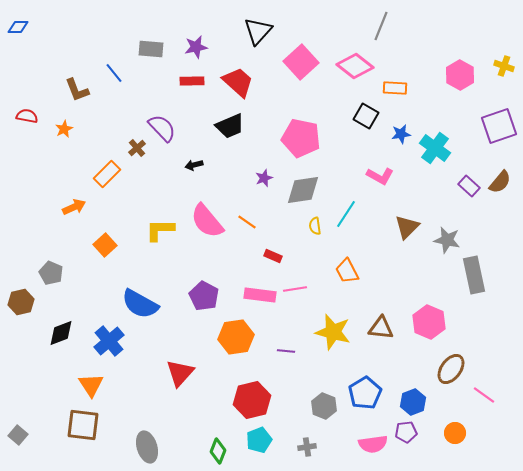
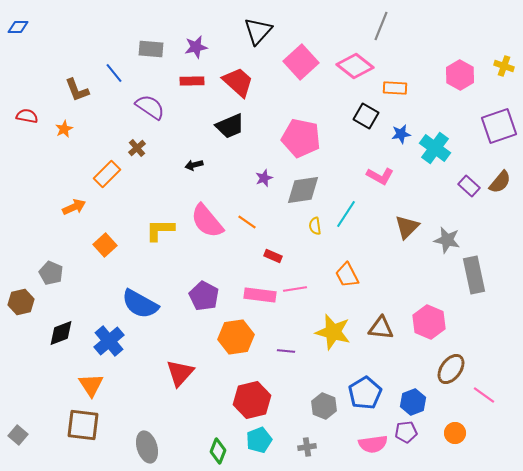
purple semicircle at (162, 128): moved 12 px left, 21 px up; rotated 12 degrees counterclockwise
orange trapezoid at (347, 271): moved 4 px down
